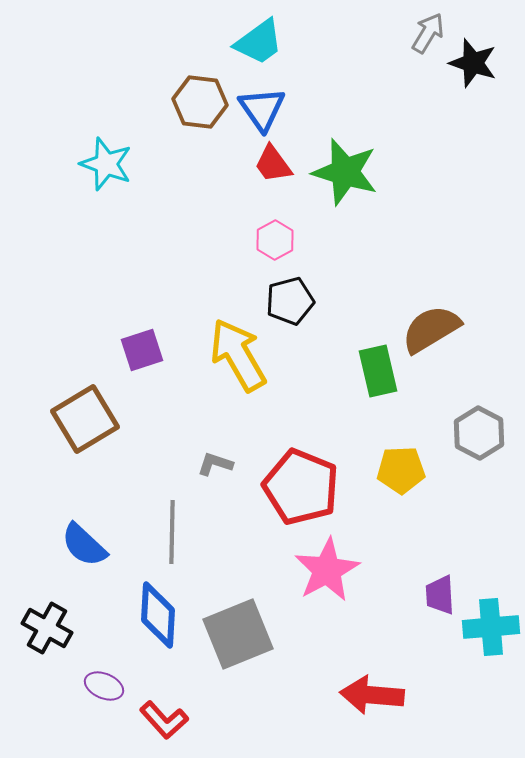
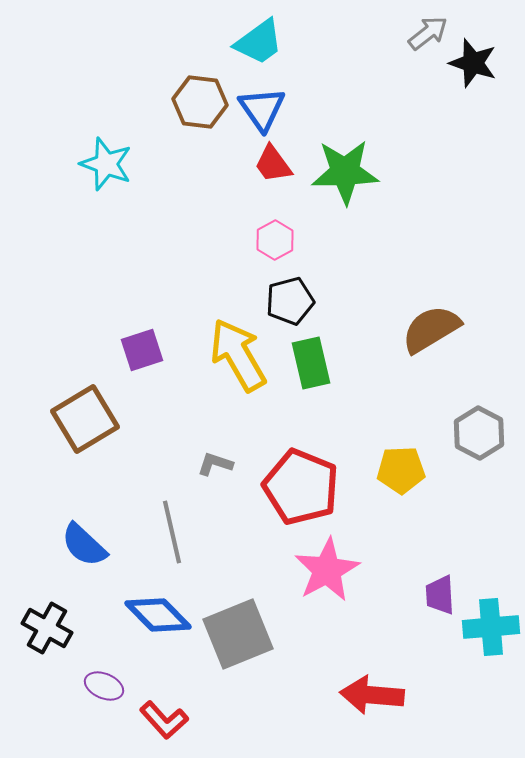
gray arrow: rotated 21 degrees clockwise
green star: rotated 18 degrees counterclockwise
green rectangle: moved 67 px left, 8 px up
gray line: rotated 14 degrees counterclockwise
blue diamond: rotated 48 degrees counterclockwise
